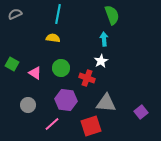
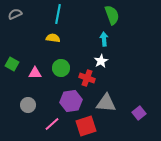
pink triangle: rotated 32 degrees counterclockwise
purple hexagon: moved 5 px right, 1 px down; rotated 15 degrees counterclockwise
purple square: moved 2 px left, 1 px down
red square: moved 5 px left
